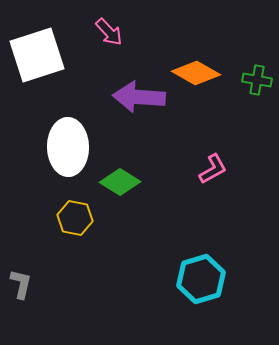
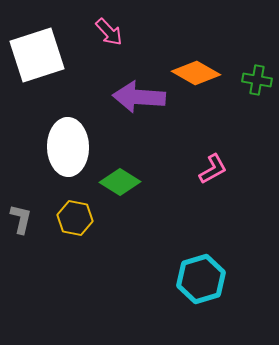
gray L-shape: moved 65 px up
